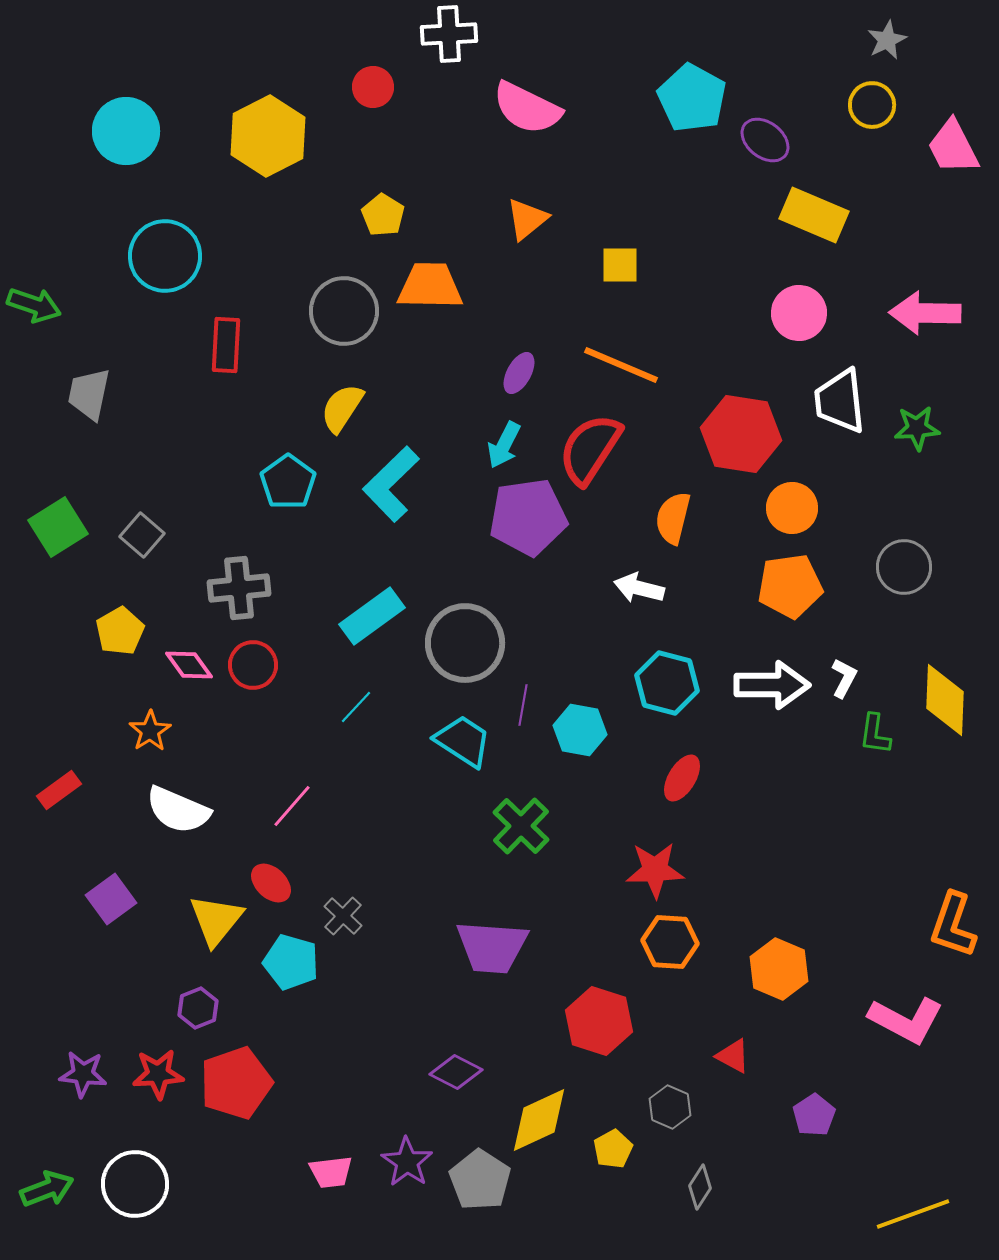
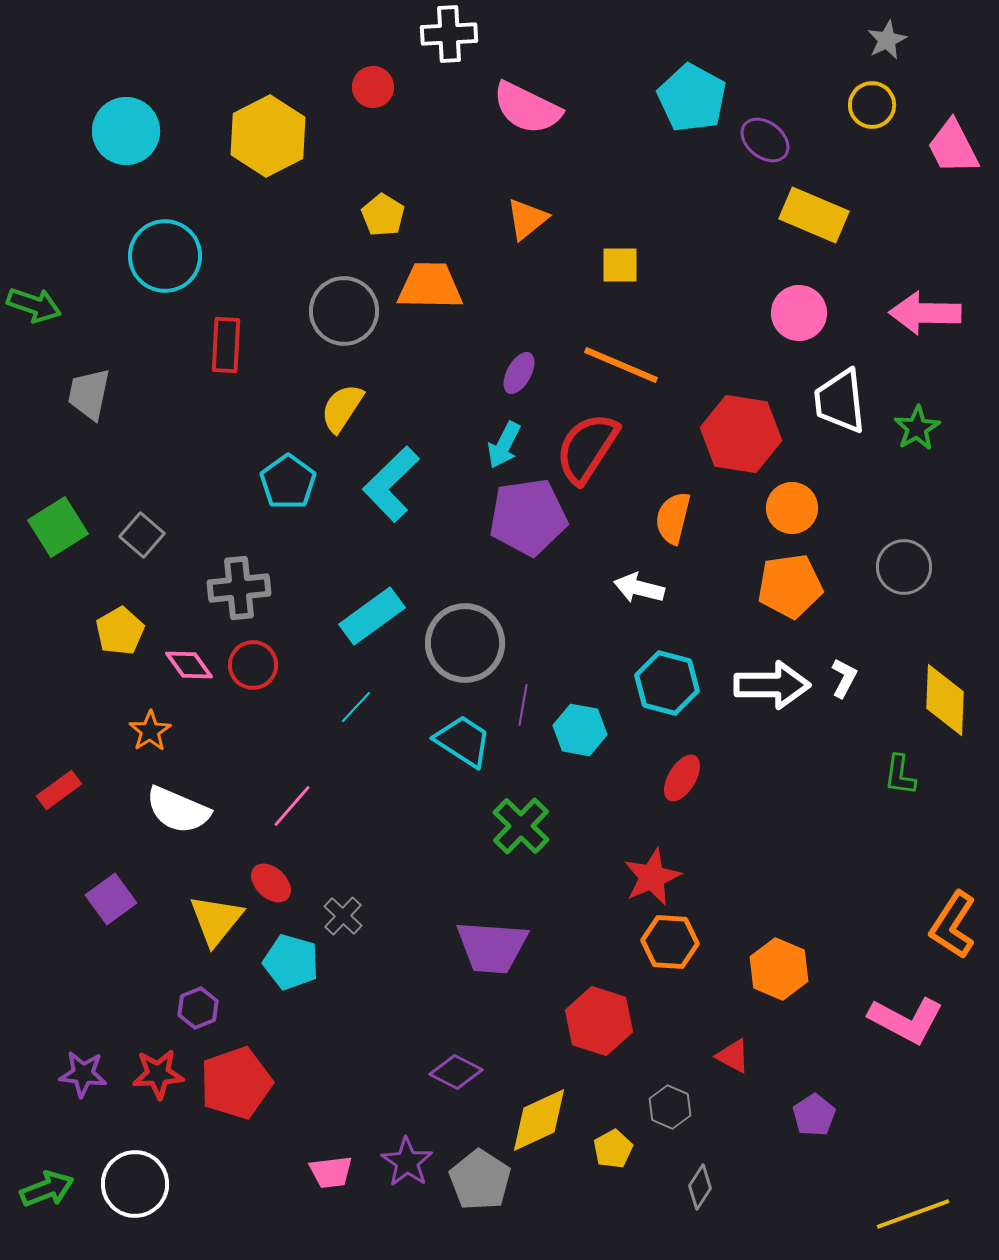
green star at (917, 428): rotated 27 degrees counterclockwise
red semicircle at (590, 449): moved 3 px left, 1 px up
green L-shape at (875, 734): moved 25 px right, 41 px down
red star at (655, 870): moved 3 px left, 7 px down; rotated 22 degrees counterclockwise
orange L-shape at (953, 925): rotated 14 degrees clockwise
